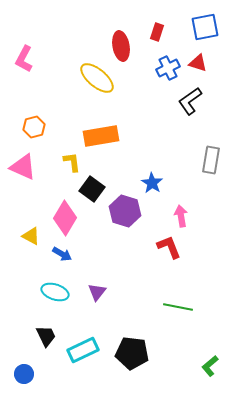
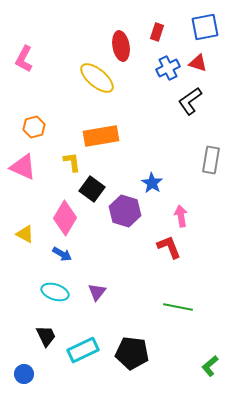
yellow triangle: moved 6 px left, 2 px up
